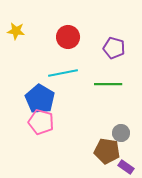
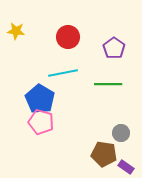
purple pentagon: rotated 20 degrees clockwise
brown pentagon: moved 3 px left, 3 px down
